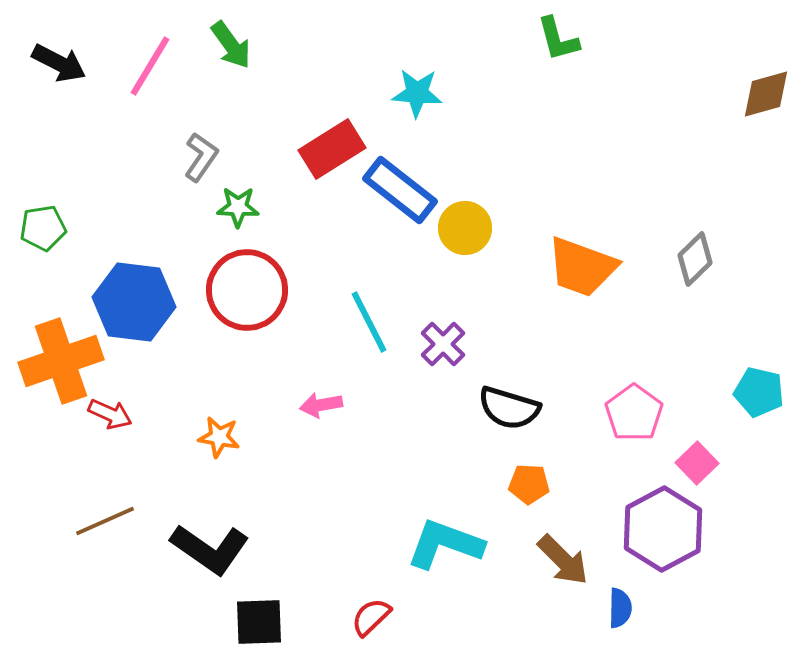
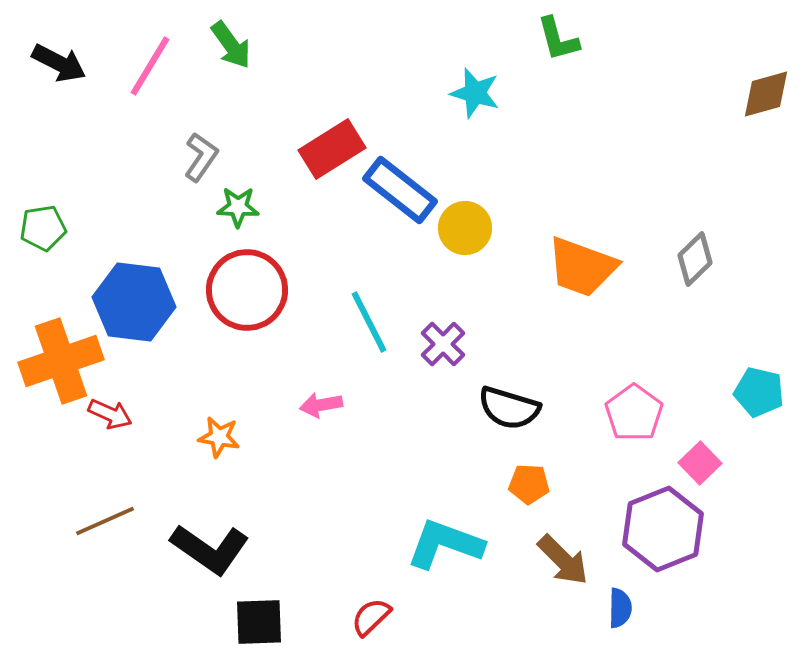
cyan star: moved 58 px right; rotated 12 degrees clockwise
pink square: moved 3 px right
purple hexagon: rotated 6 degrees clockwise
